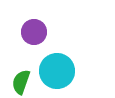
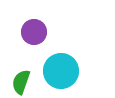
cyan circle: moved 4 px right
